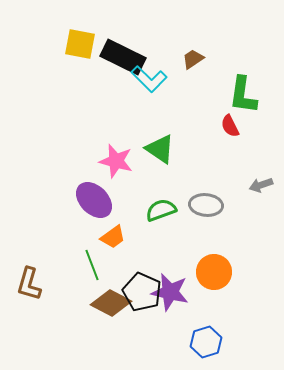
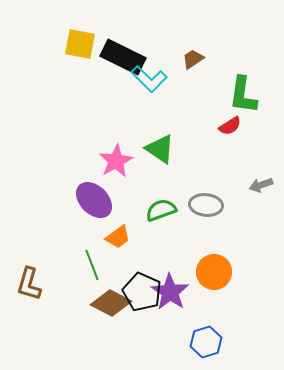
red semicircle: rotated 95 degrees counterclockwise
pink star: rotated 28 degrees clockwise
orange trapezoid: moved 5 px right
purple star: rotated 21 degrees clockwise
